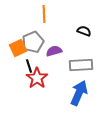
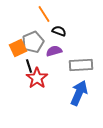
orange line: rotated 30 degrees counterclockwise
black semicircle: moved 25 px left
